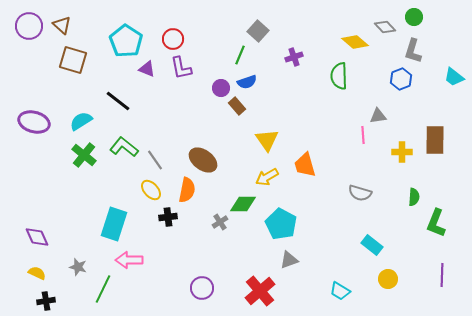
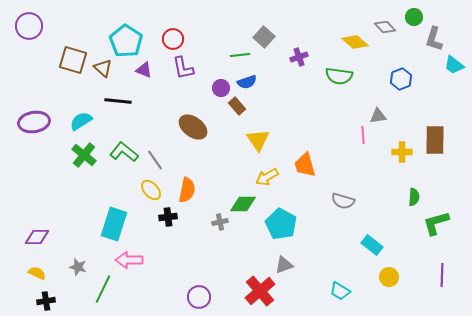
brown triangle at (62, 25): moved 41 px right, 43 px down
gray square at (258, 31): moved 6 px right, 6 px down
gray L-shape at (413, 51): moved 21 px right, 12 px up
green line at (240, 55): rotated 60 degrees clockwise
purple cross at (294, 57): moved 5 px right
purple L-shape at (181, 68): moved 2 px right
purple triangle at (147, 69): moved 3 px left, 1 px down
green semicircle at (339, 76): rotated 80 degrees counterclockwise
cyan trapezoid at (454, 77): moved 12 px up
black line at (118, 101): rotated 32 degrees counterclockwise
purple ellipse at (34, 122): rotated 24 degrees counterclockwise
yellow triangle at (267, 140): moved 9 px left
green L-shape at (124, 147): moved 5 px down
brown ellipse at (203, 160): moved 10 px left, 33 px up
gray semicircle at (360, 193): moved 17 px left, 8 px down
gray cross at (220, 222): rotated 21 degrees clockwise
green L-shape at (436, 223): rotated 52 degrees clockwise
purple diamond at (37, 237): rotated 65 degrees counterclockwise
gray triangle at (289, 260): moved 5 px left, 5 px down
yellow circle at (388, 279): moved 1 px right, 2 px up
purple circle at (202, 288): moved 3 px left, 9 px down
